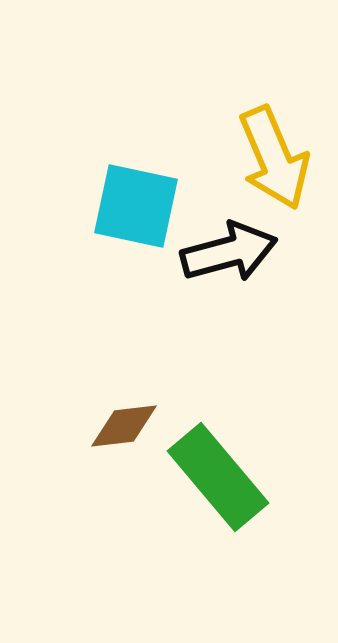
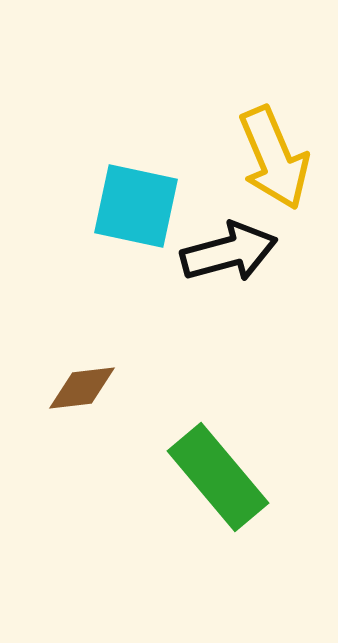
brown diamond: moved 42 px left, 38 px up
